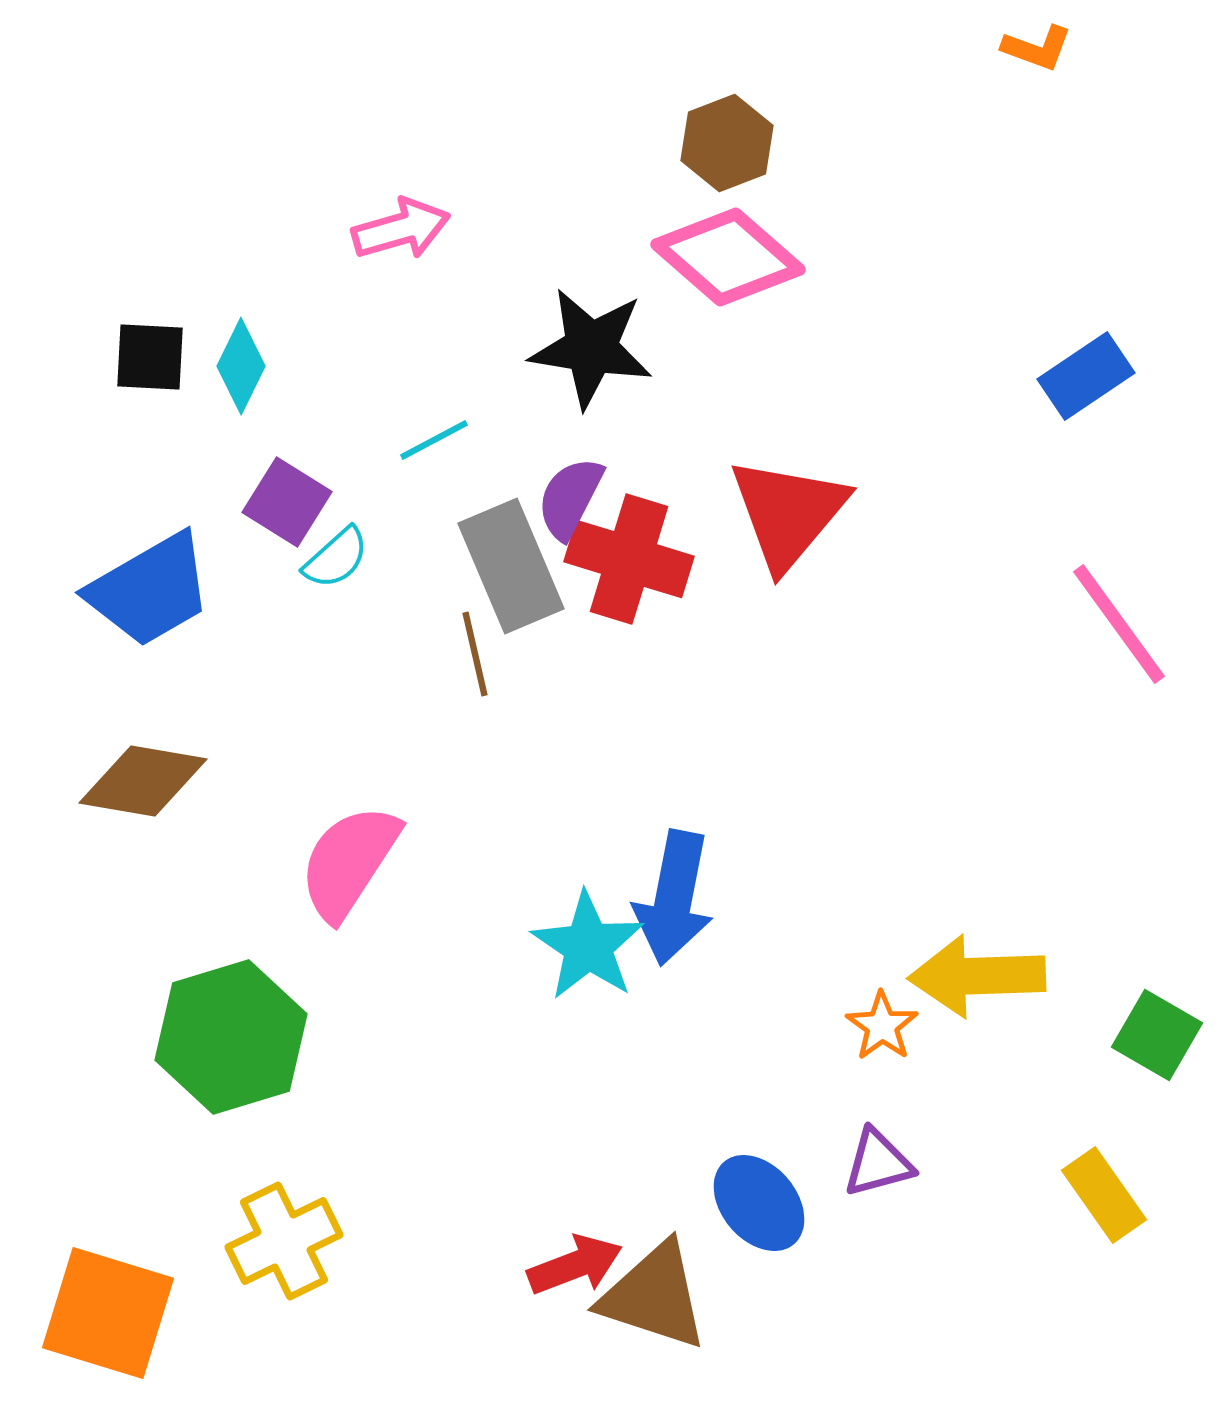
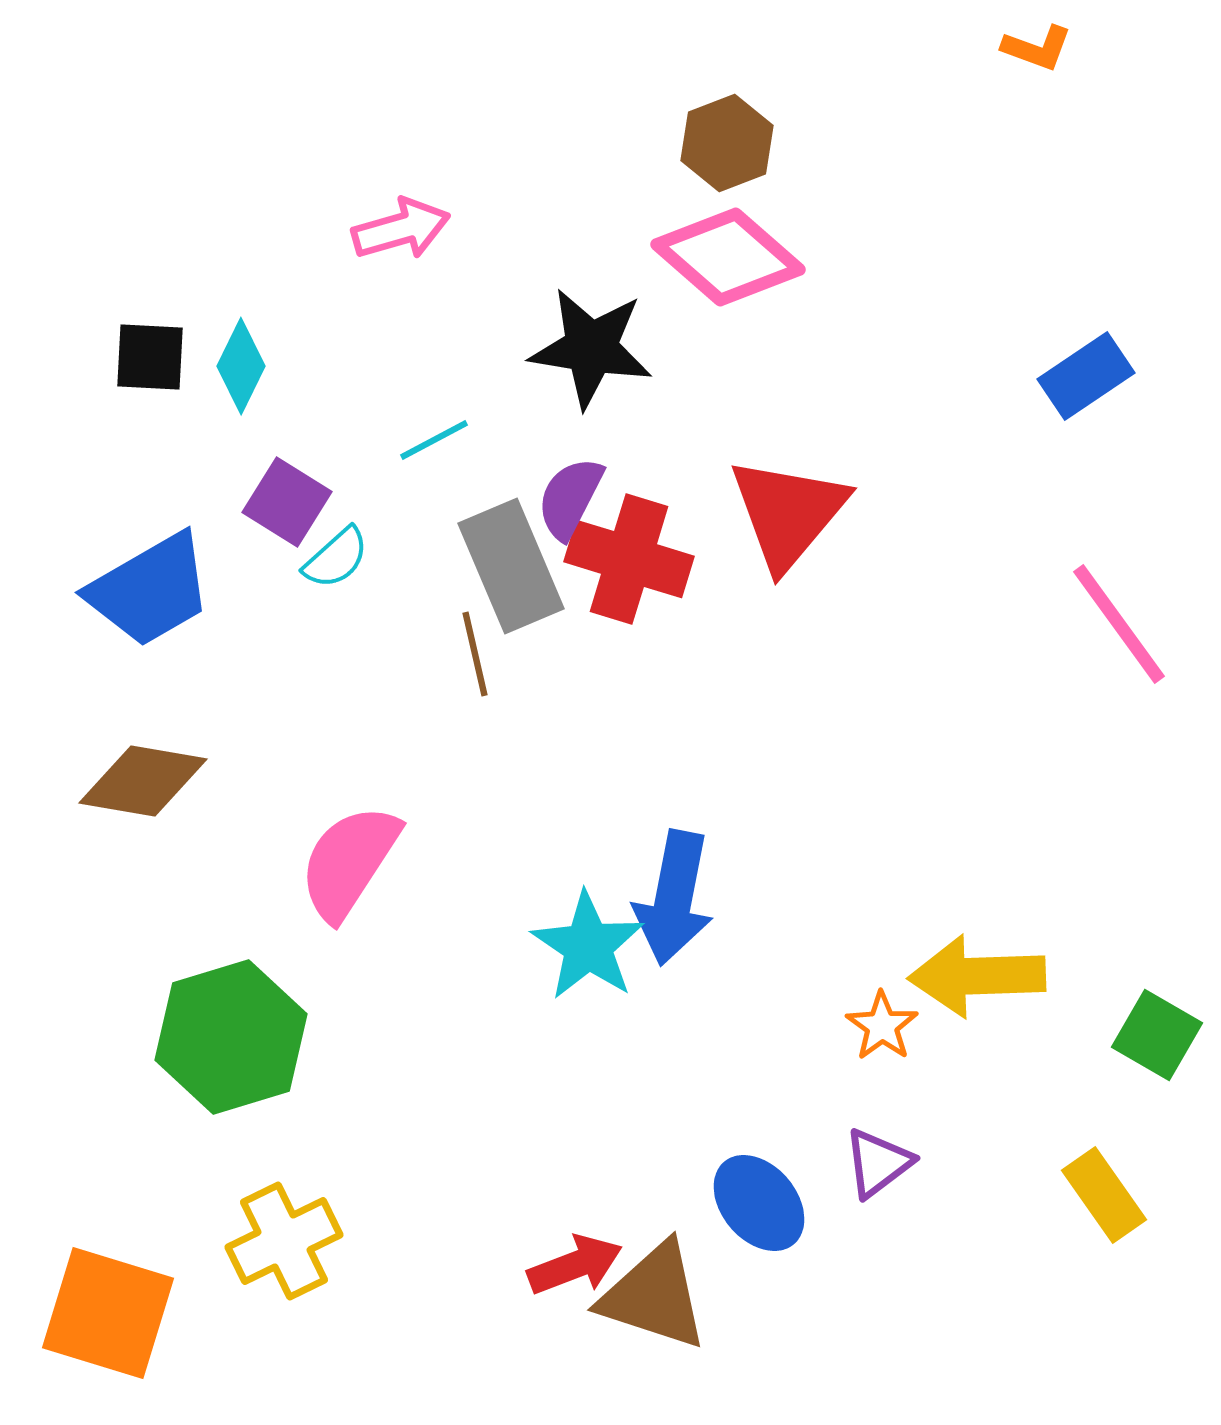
purple triangle: rotated 22 degrees counterclockwise
